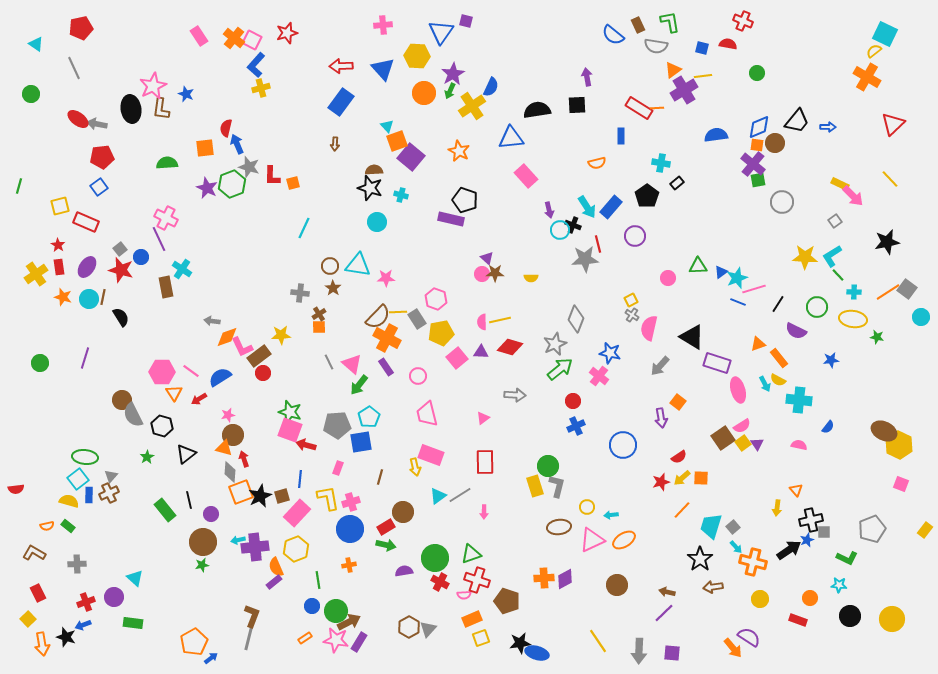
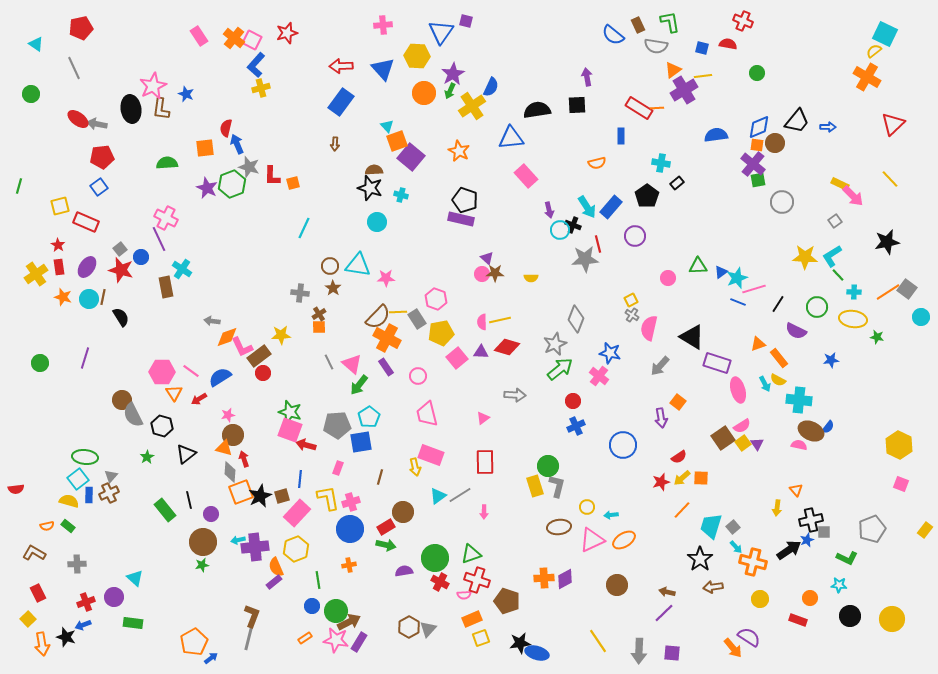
purple rectangle at (451, 219): moved 10 px right
red diamond at (510, 347): moved 3 px left
brown ellipse at (884, 431): moved 73 px left
